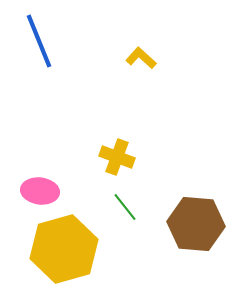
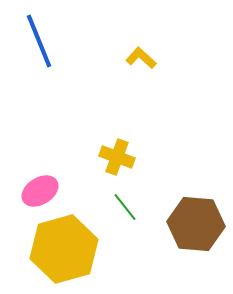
pink ellipse: rotated 39 degrees counterclockwise
